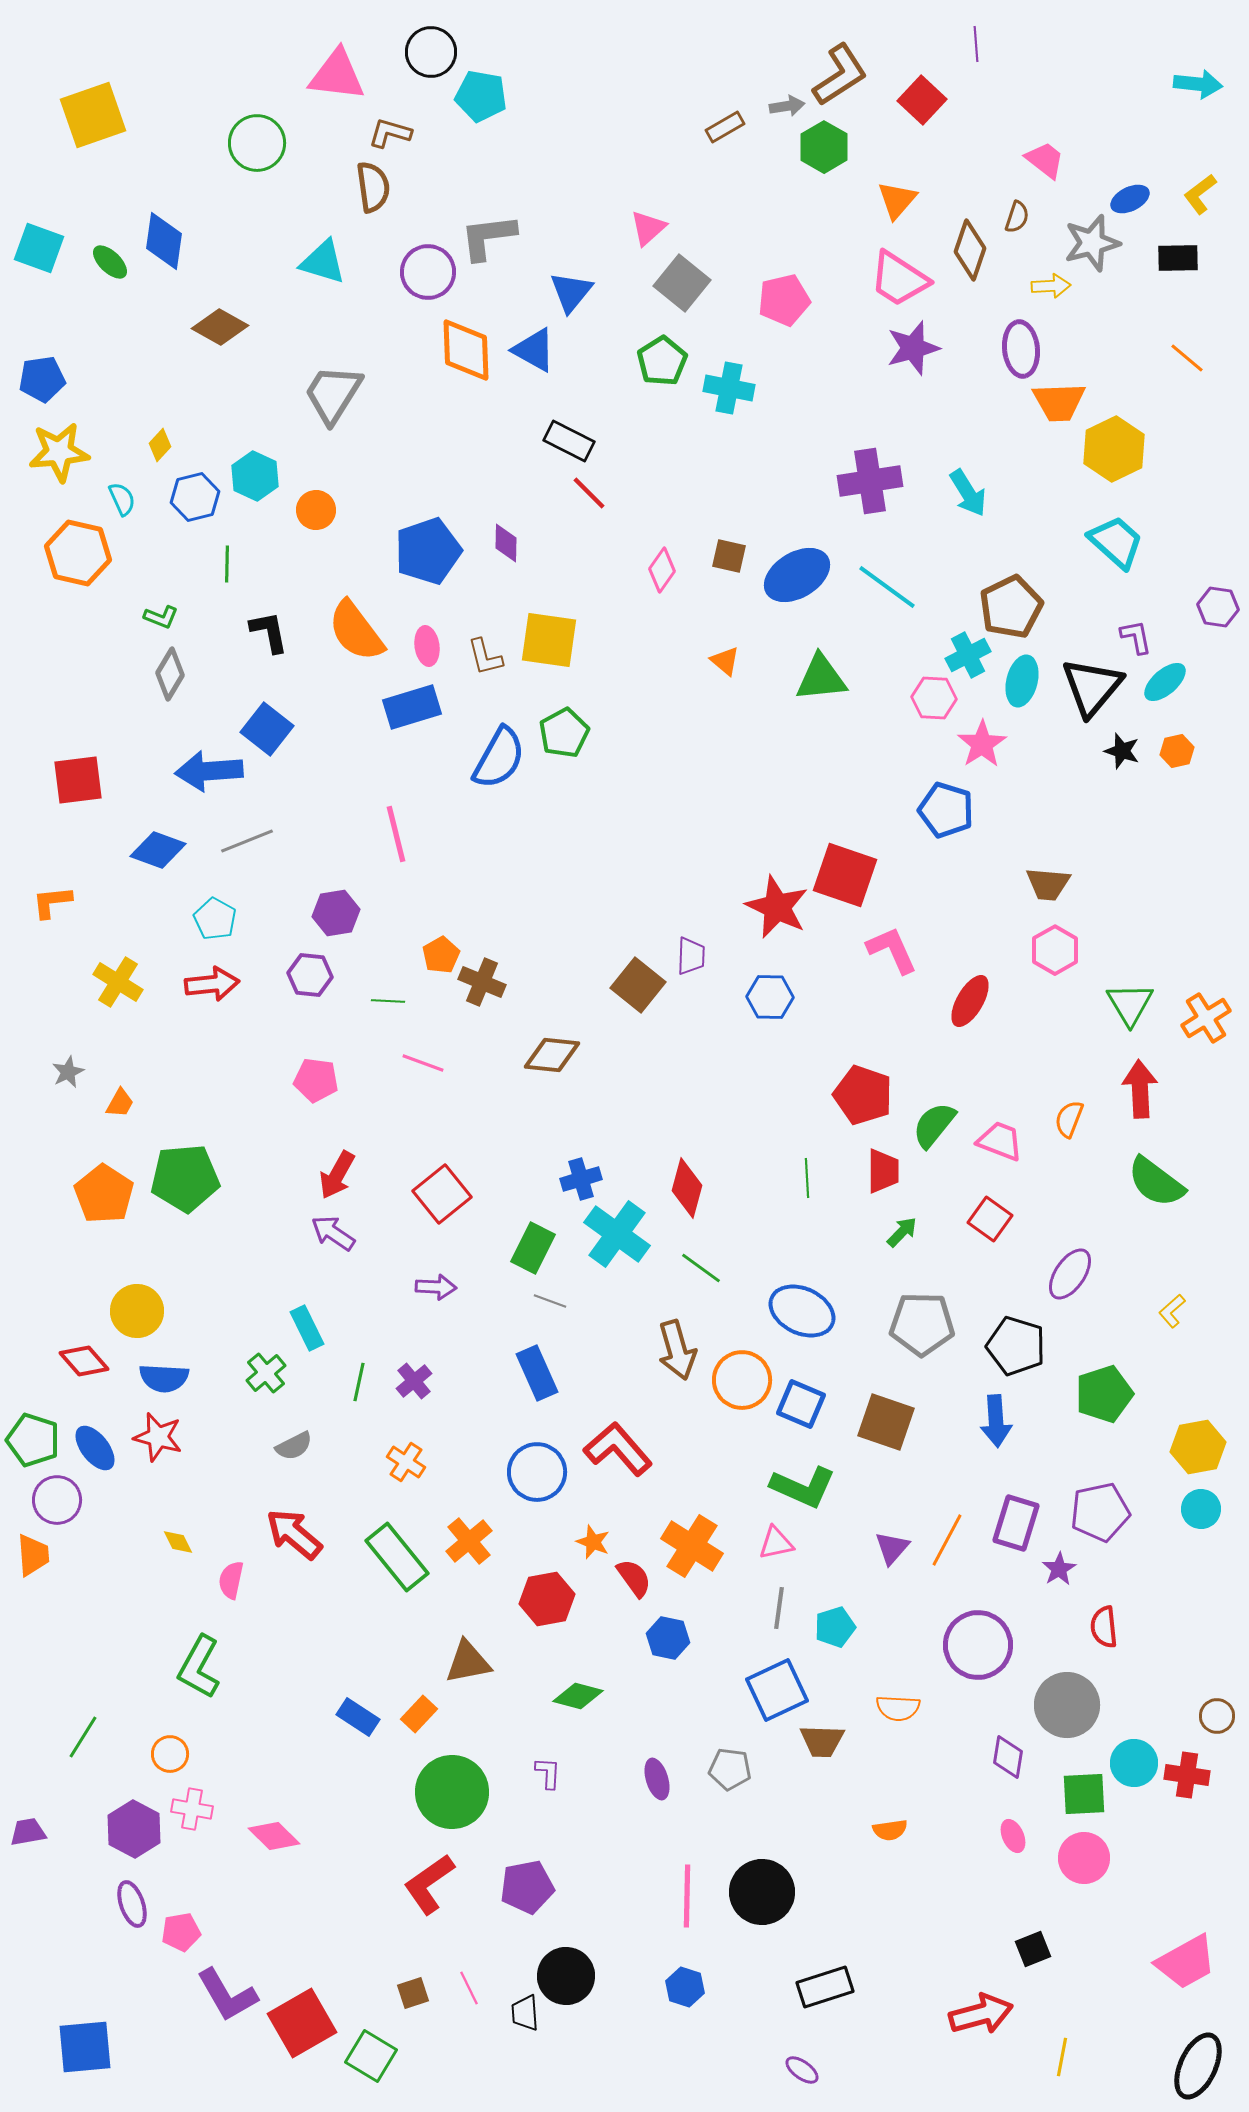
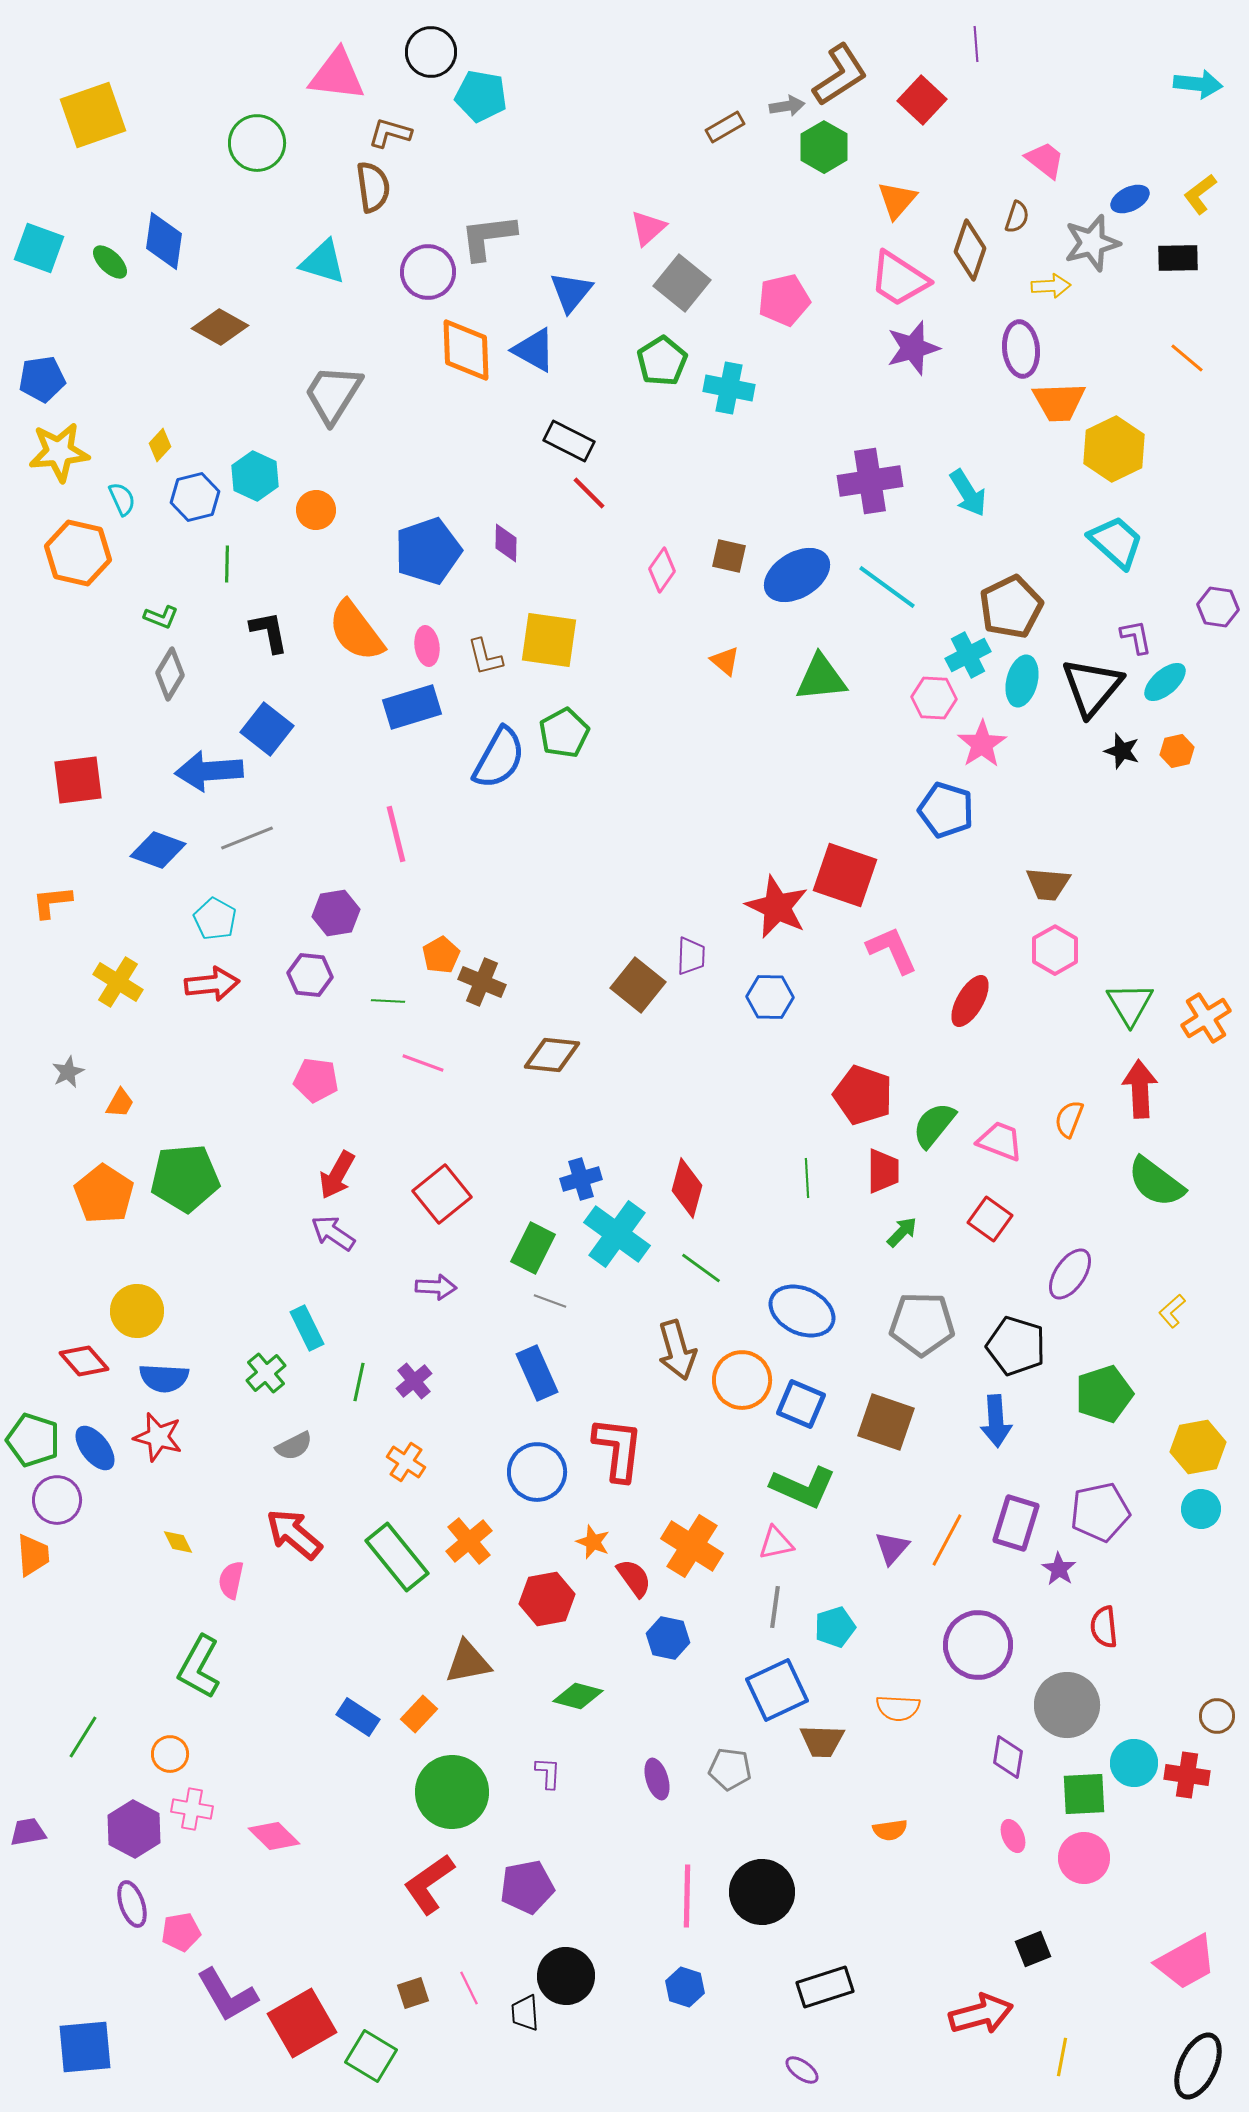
gray line at (247, 841): moved 3 px up
red L-shape at (618, 1449): rotated 48 degrees clockwise
purple star at (1059, 1569): rotated 8 degrees counterclockwise
gray line at (779, 1608): moved 4 px left, 1 px up
